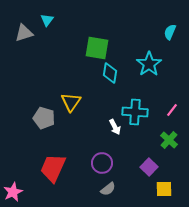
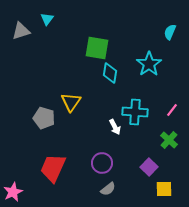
cyan triangle: moved 1 px up
gray triangle: moved 3 px left, 2 px up
